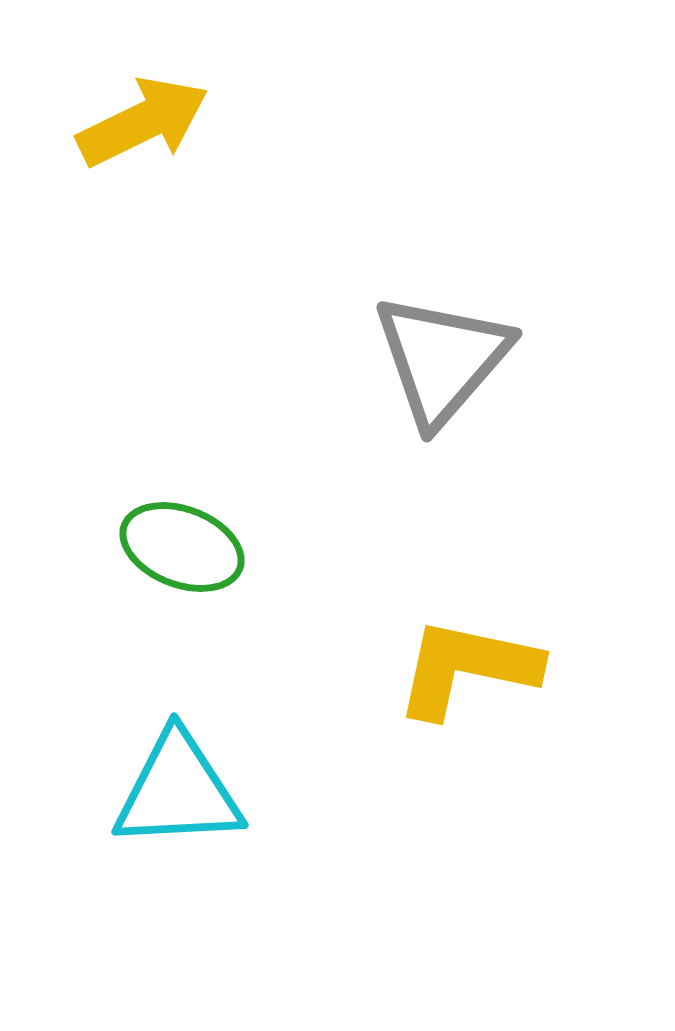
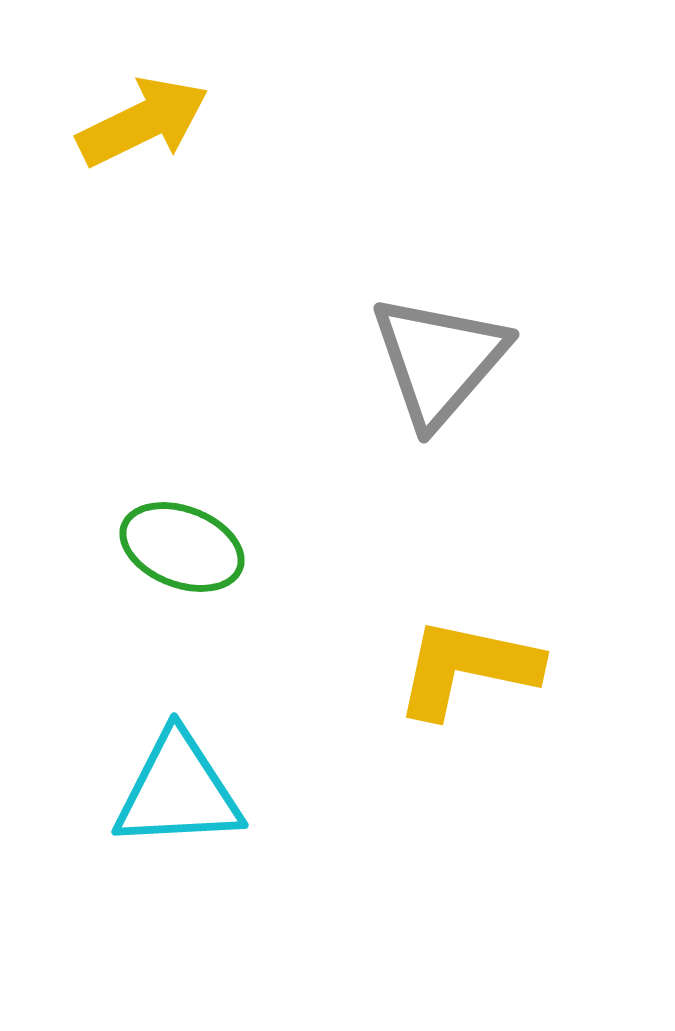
gray triangle: moved 3 px left, 1 px down
